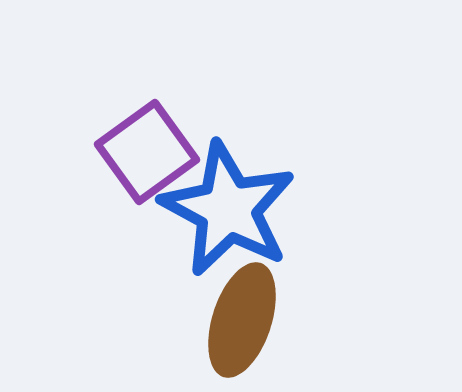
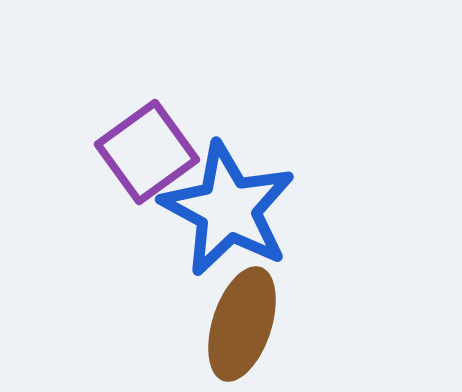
brown ellipse: moved 4 px down
